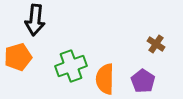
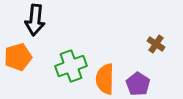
purple pentagon: moved 5 px left, 3 px down
